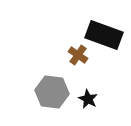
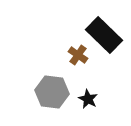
black rectangle: rotated 24 degrees clockwise
